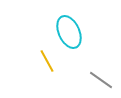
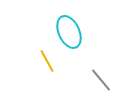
gray line: rotated 15 degrees clockwise
